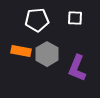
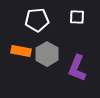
white square: moved 2 px right, 1 px up
